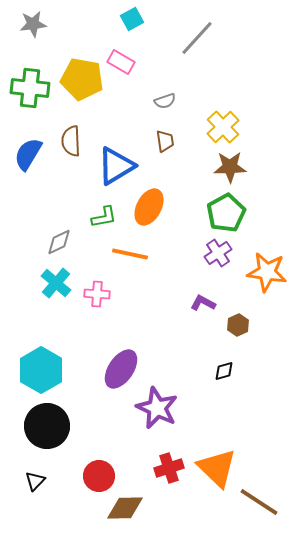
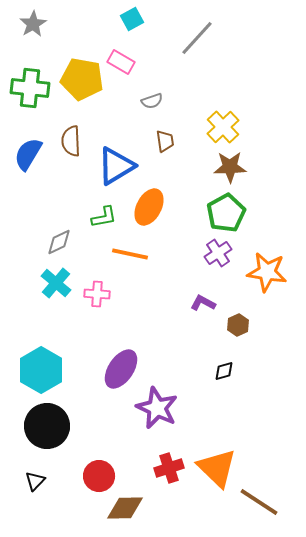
gray star: rotated 24 degrees counterclockwise
gray semicircle: moved 13 px left
